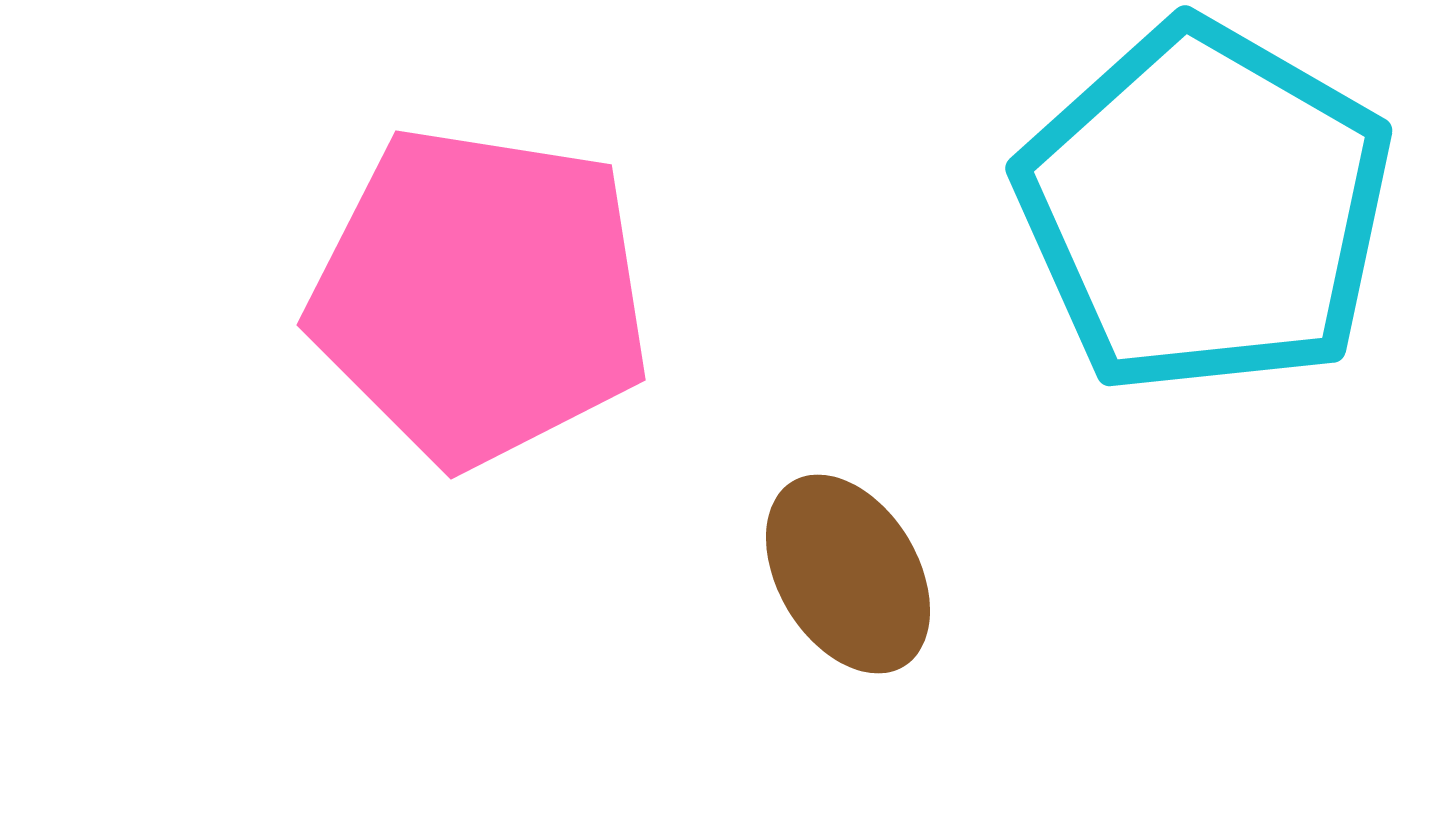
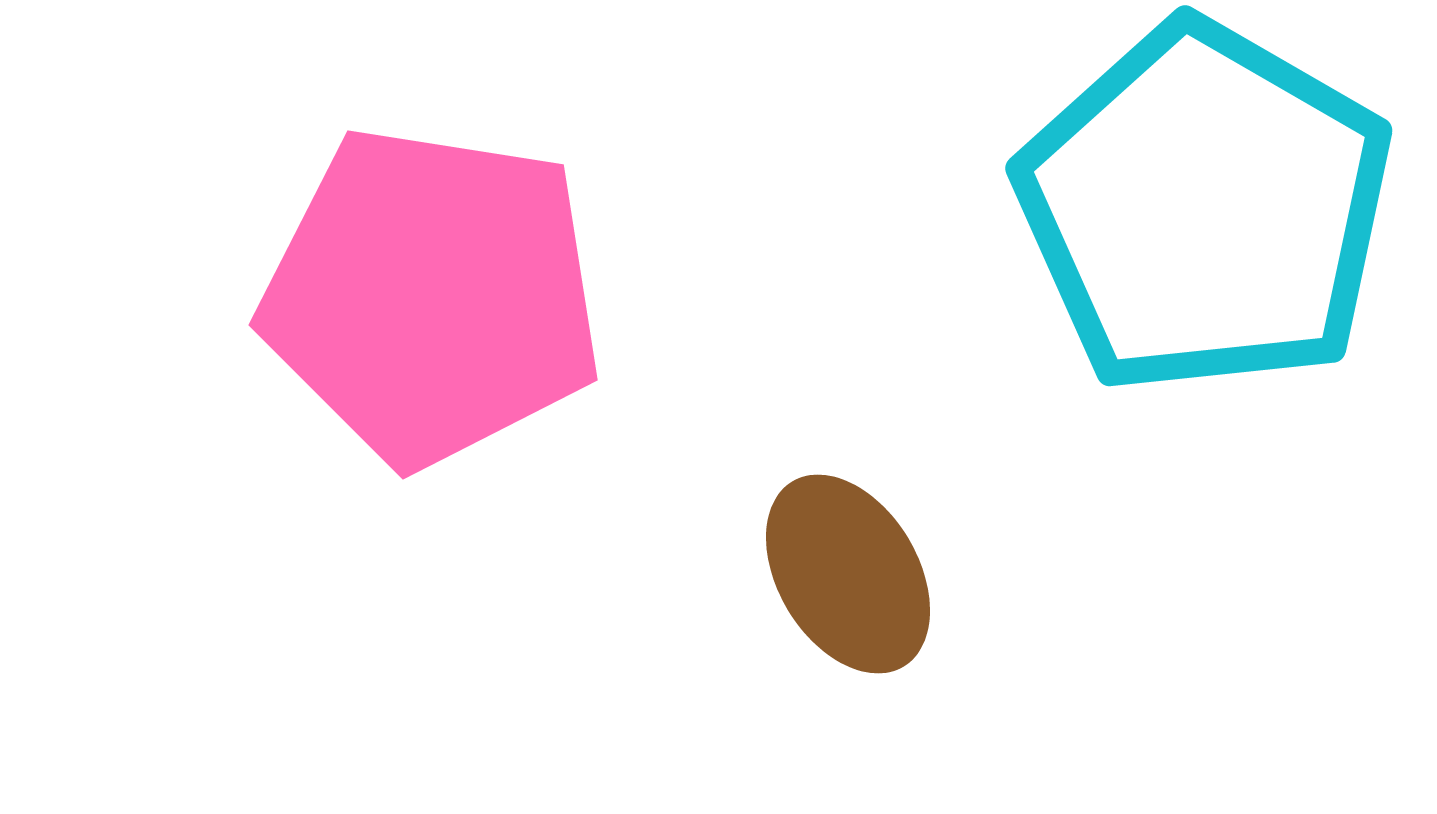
pink pentagon: moved 48 px left
